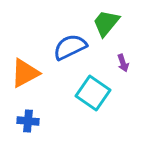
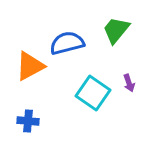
green trapezoid: moved 10 px right, 7 px down
blue semicircle: moved 3 px left, 4 px up; rotated 12 degrees clockwise
purple arrow: moved 6 px right, 20 px down
orange triangle: moved 5 px right, 7 px up
